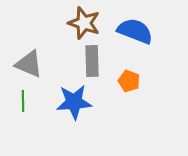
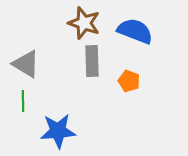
gray triangle: moved 3 px left; rotated 8 degrees clockwise
blue star: moved 16 px left, 29 px down
